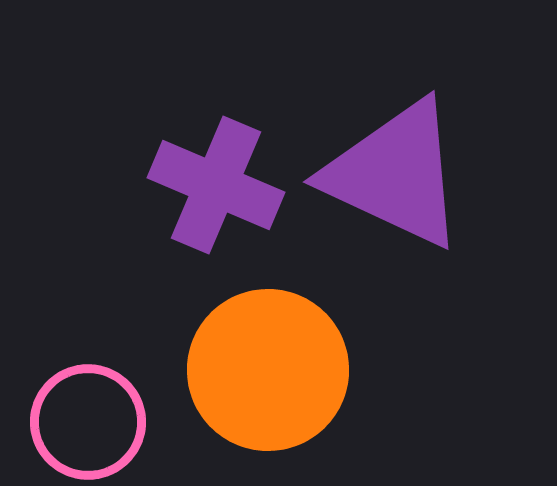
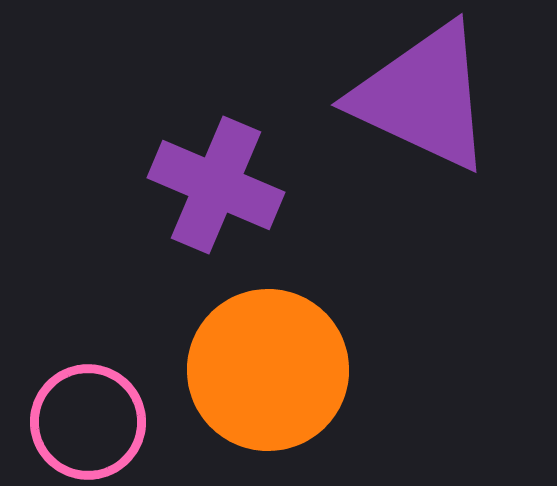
purple triangle: moved 28 px right, 77 px up
